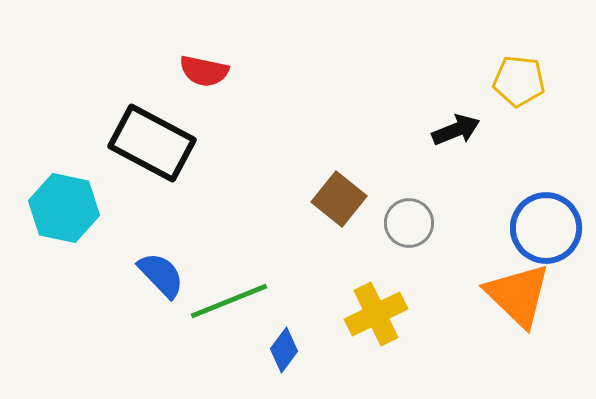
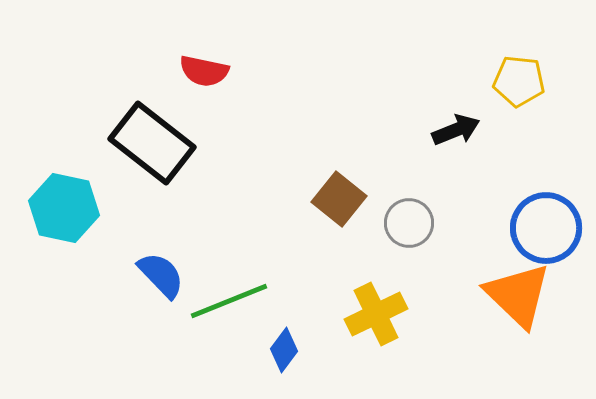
black rectangle: rotated 10 degrees clockwise
